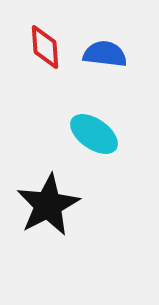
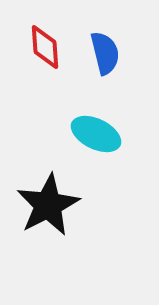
blue semicircle: moved 1 px up; rotated 69 degrees clockwise
cyan ellipse: moved 2 px right; rotated 9 degrees counterclockwise
